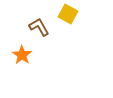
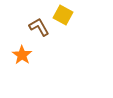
yellow square: moved 5 px left, 1 px down
